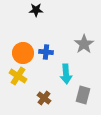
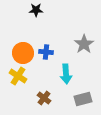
gray rectangle: moved 4 px down; rotated 60 degrees clockwise
